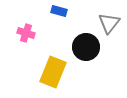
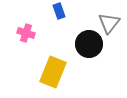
blue rectangle: rotated 56 degrees clockwise
black circle: moved 3 px right, 3 px up
